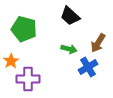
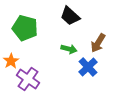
green pentagon: moved 1 px right, 1 px up
blue cross: rotated 12 degrees counterclockwise
purple cross: rotated 35 degrees clockwise
